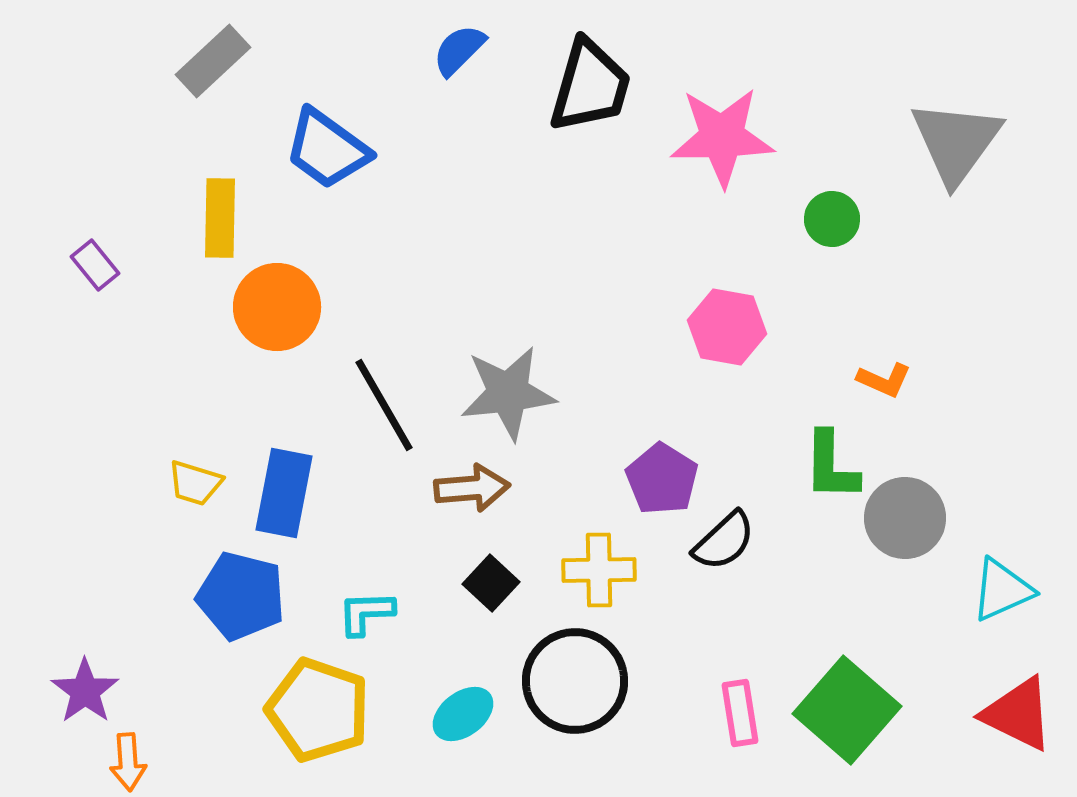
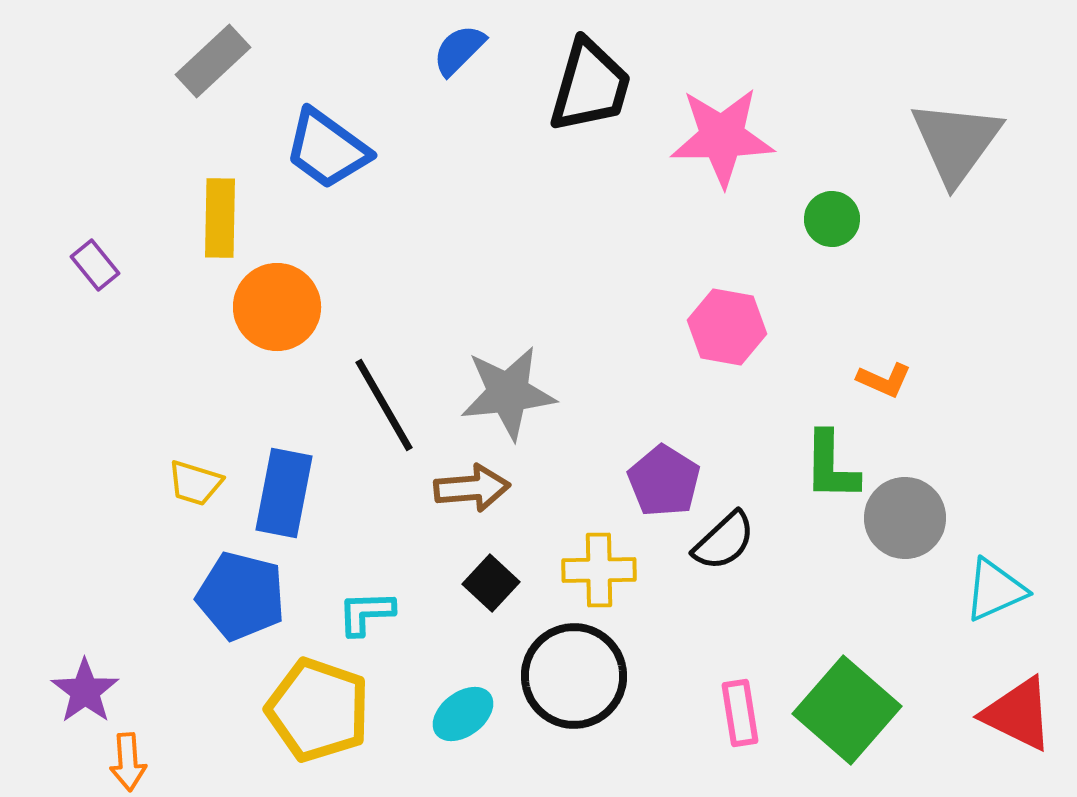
purple pentagon: moved 2 px right, 2 px down
cyan triangle: moved 7 px left
black circle: moved 1 px left, 5 px up
